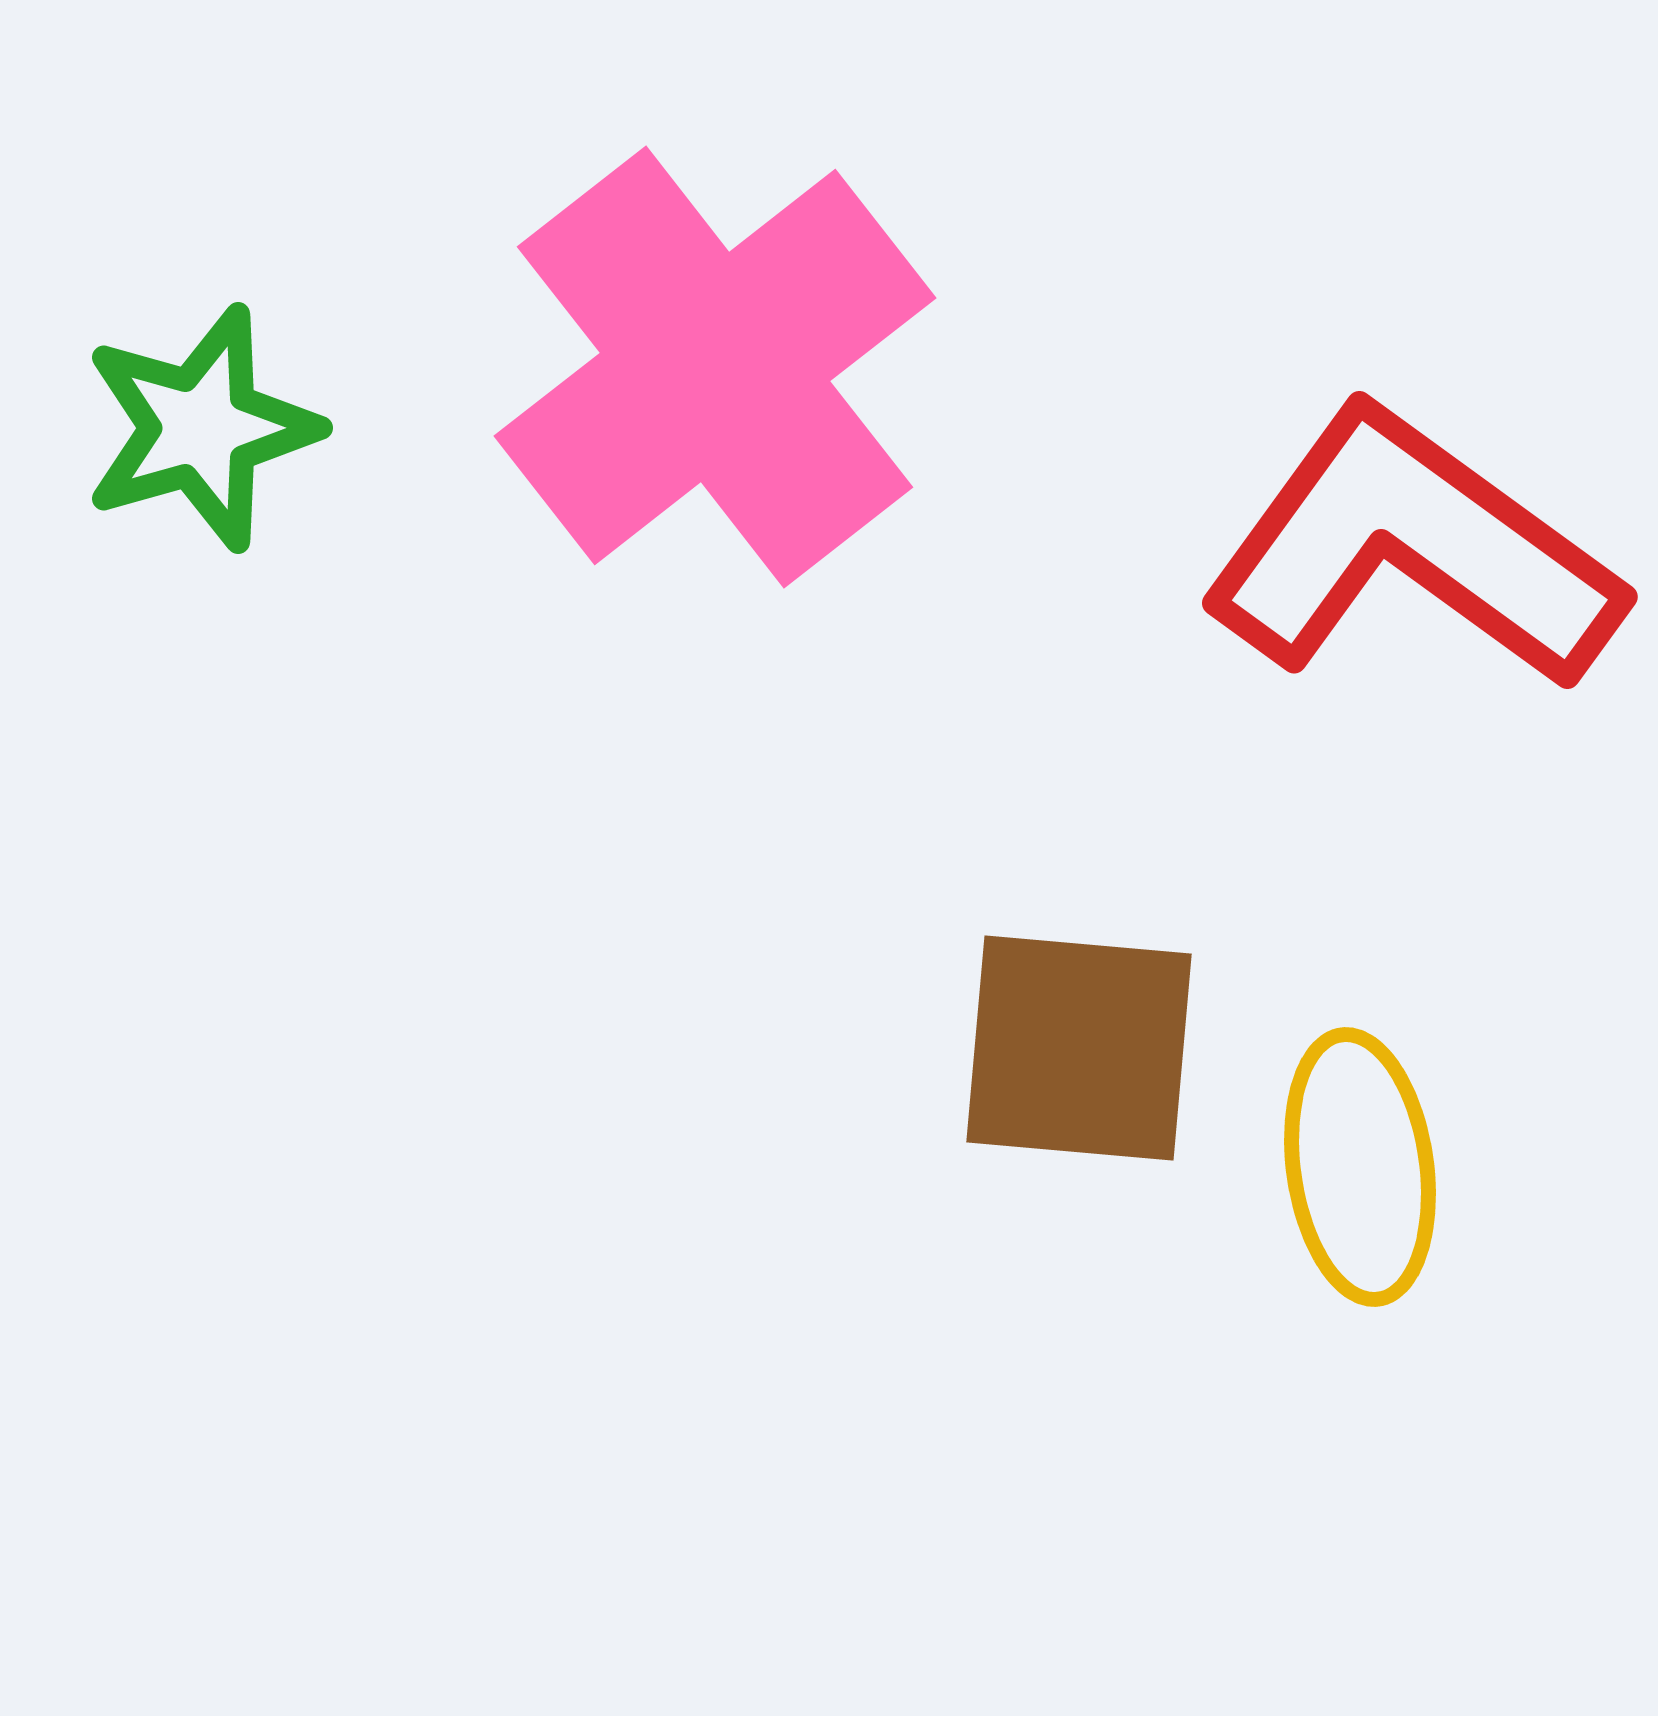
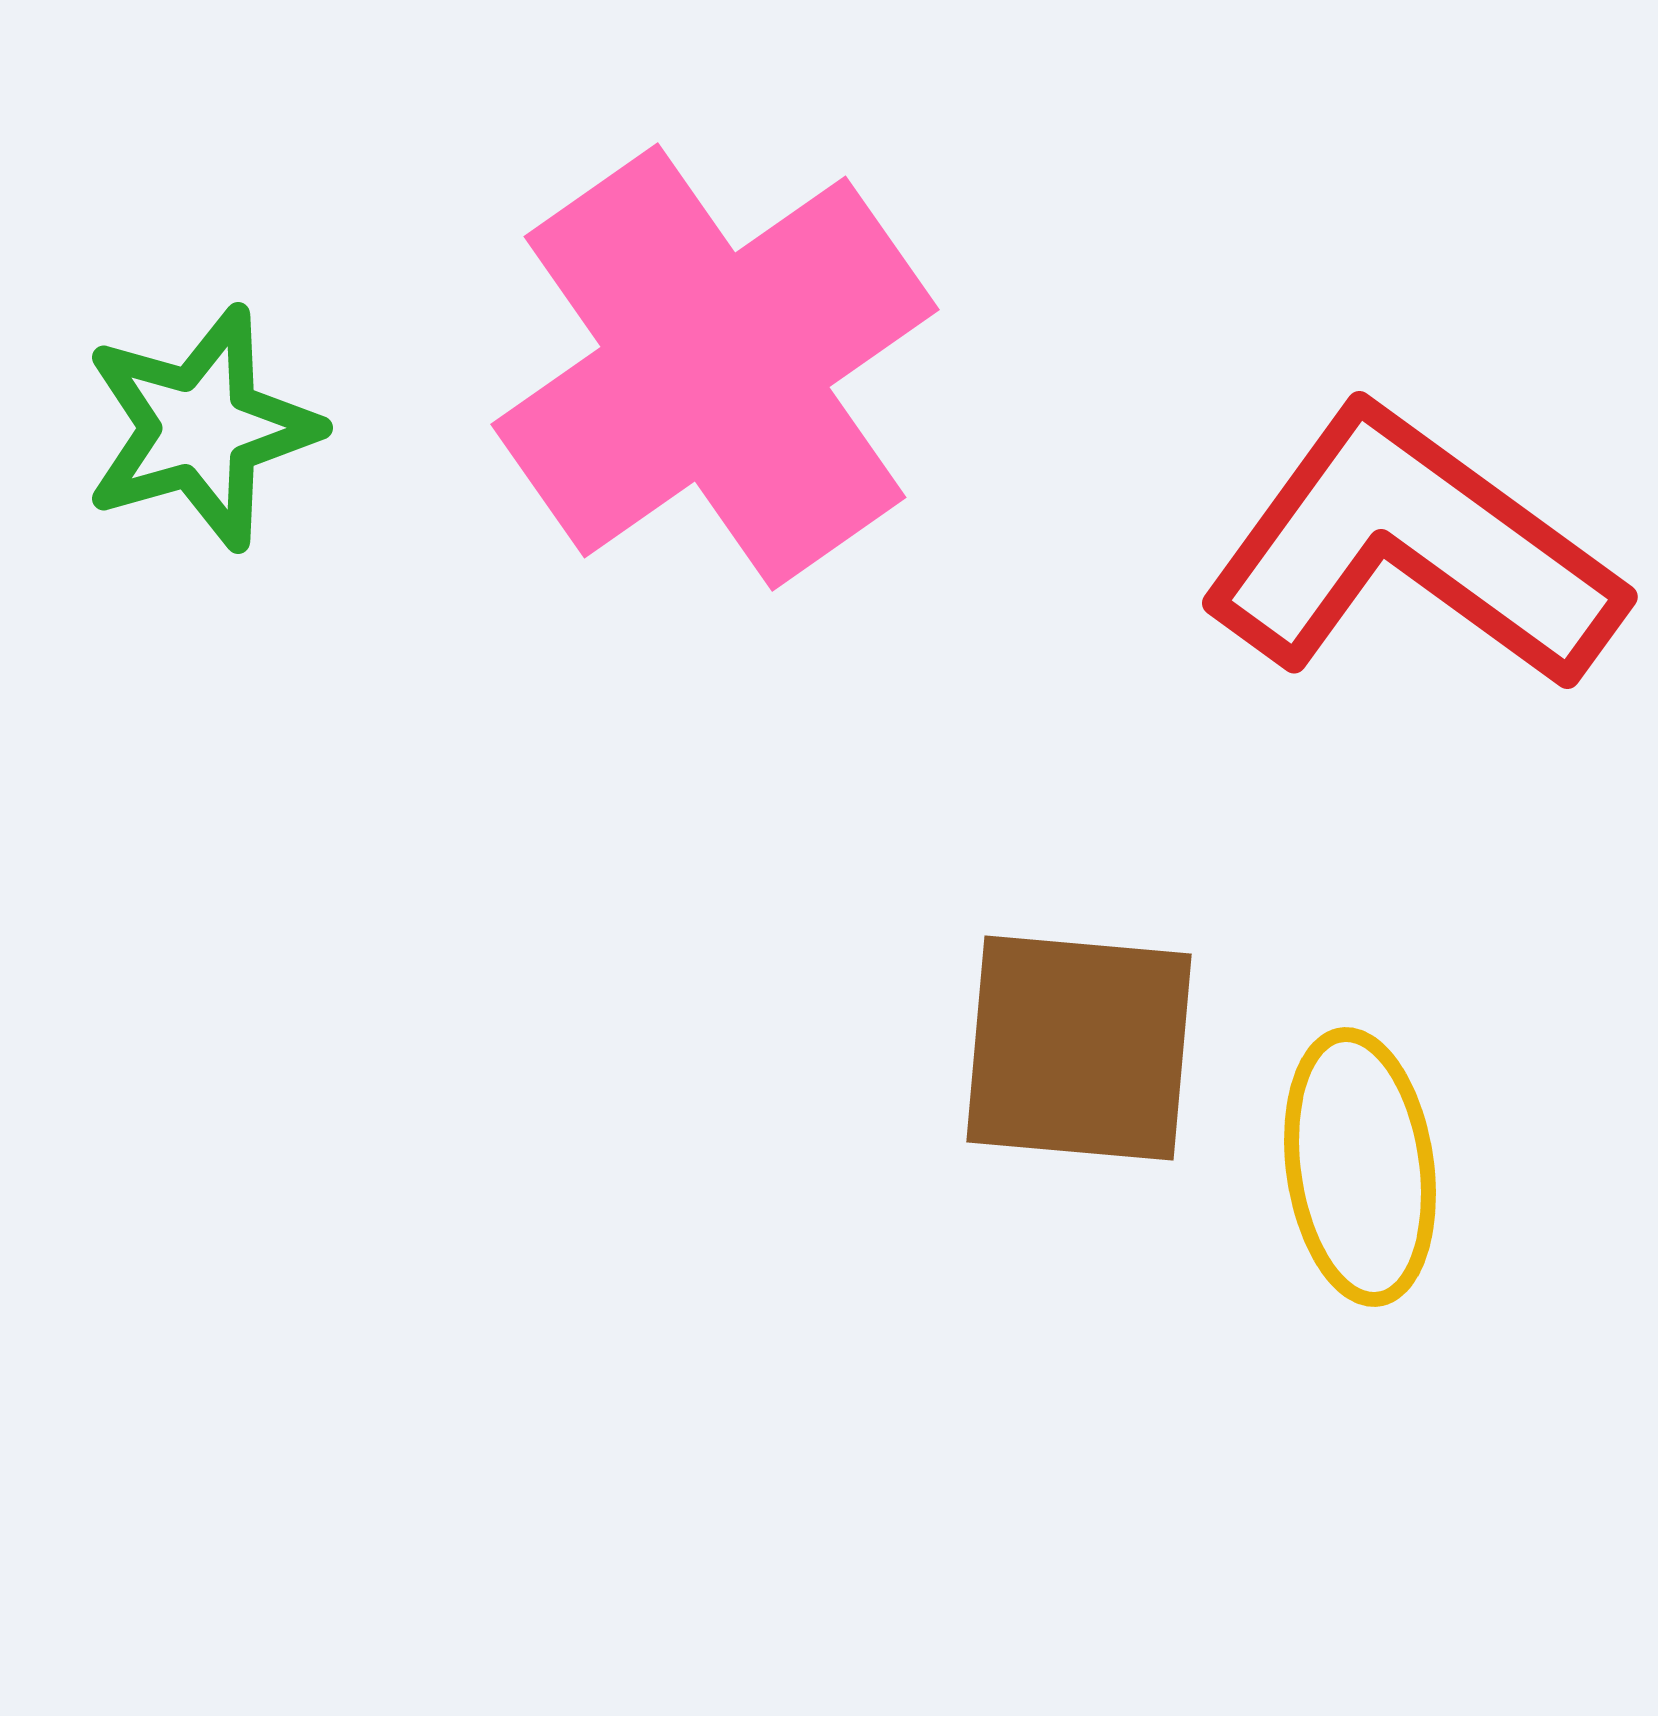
pink cross: rotated 3 degrees clockwise
